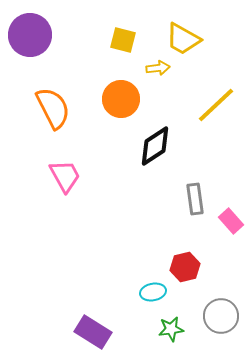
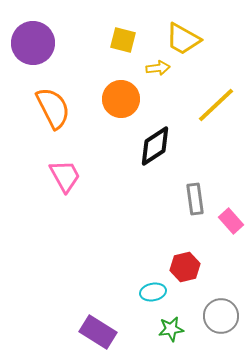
purple circle: moved 3 px right, 8 px down
purple rectangle: moved 5 px right
